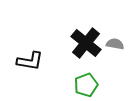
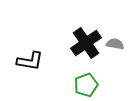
black cross: rotated 16 degrees clockwise
